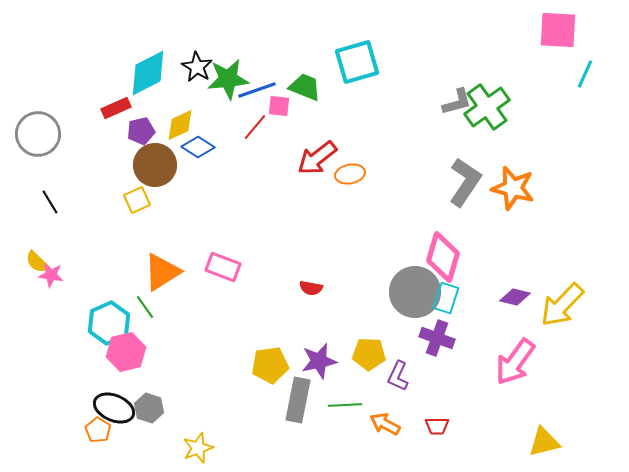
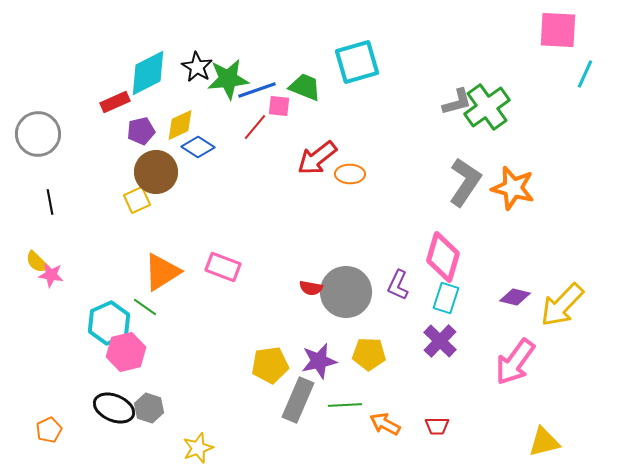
red rectangle at (116, 108): moved 1 px left, 6 px up
brown circle at (155, 165): moved 1 px right, 7 px down
orange ellipse at (350, 174): rotated 12 degrees clockwise
black line at (50, 202): rotated 20 degrees clockwise
gray circle at (415, 292): moved 69 px left
green line at (145, 307): rotated 20 degrees counterclockwise
purple cross at (437, 338): moved 3 px right, 3 px down; rotated 24 degrees clockwise
purple L-shape at (398, 376): moved 91 px up
gray rectangle at (298, 400): rotated 12 degrees clockwise
orange pentagon at (98, 430): moved 49 px left; rotated 15 degrees clockwise
